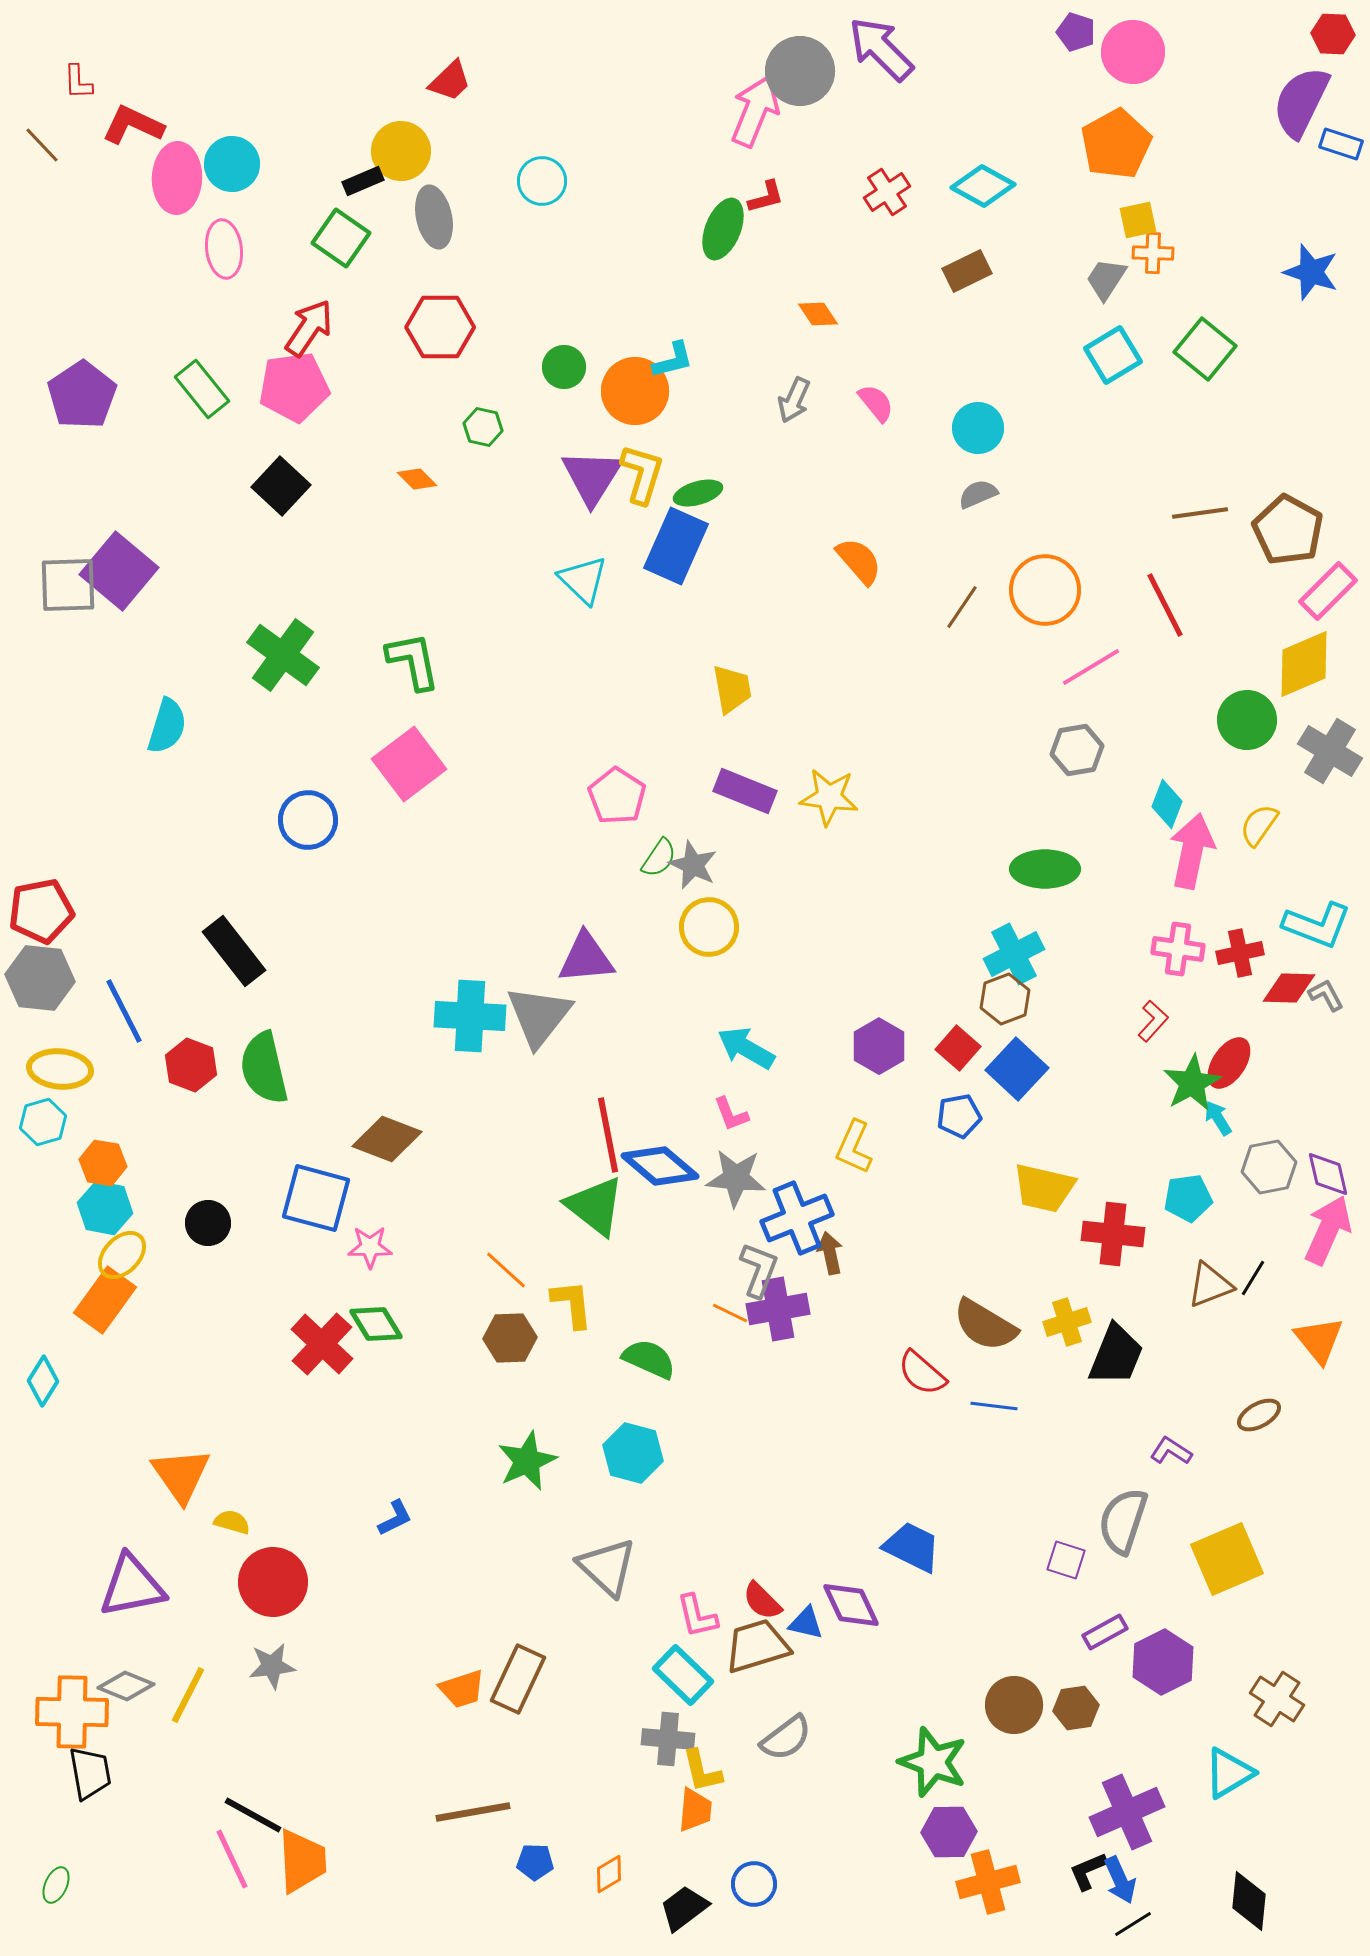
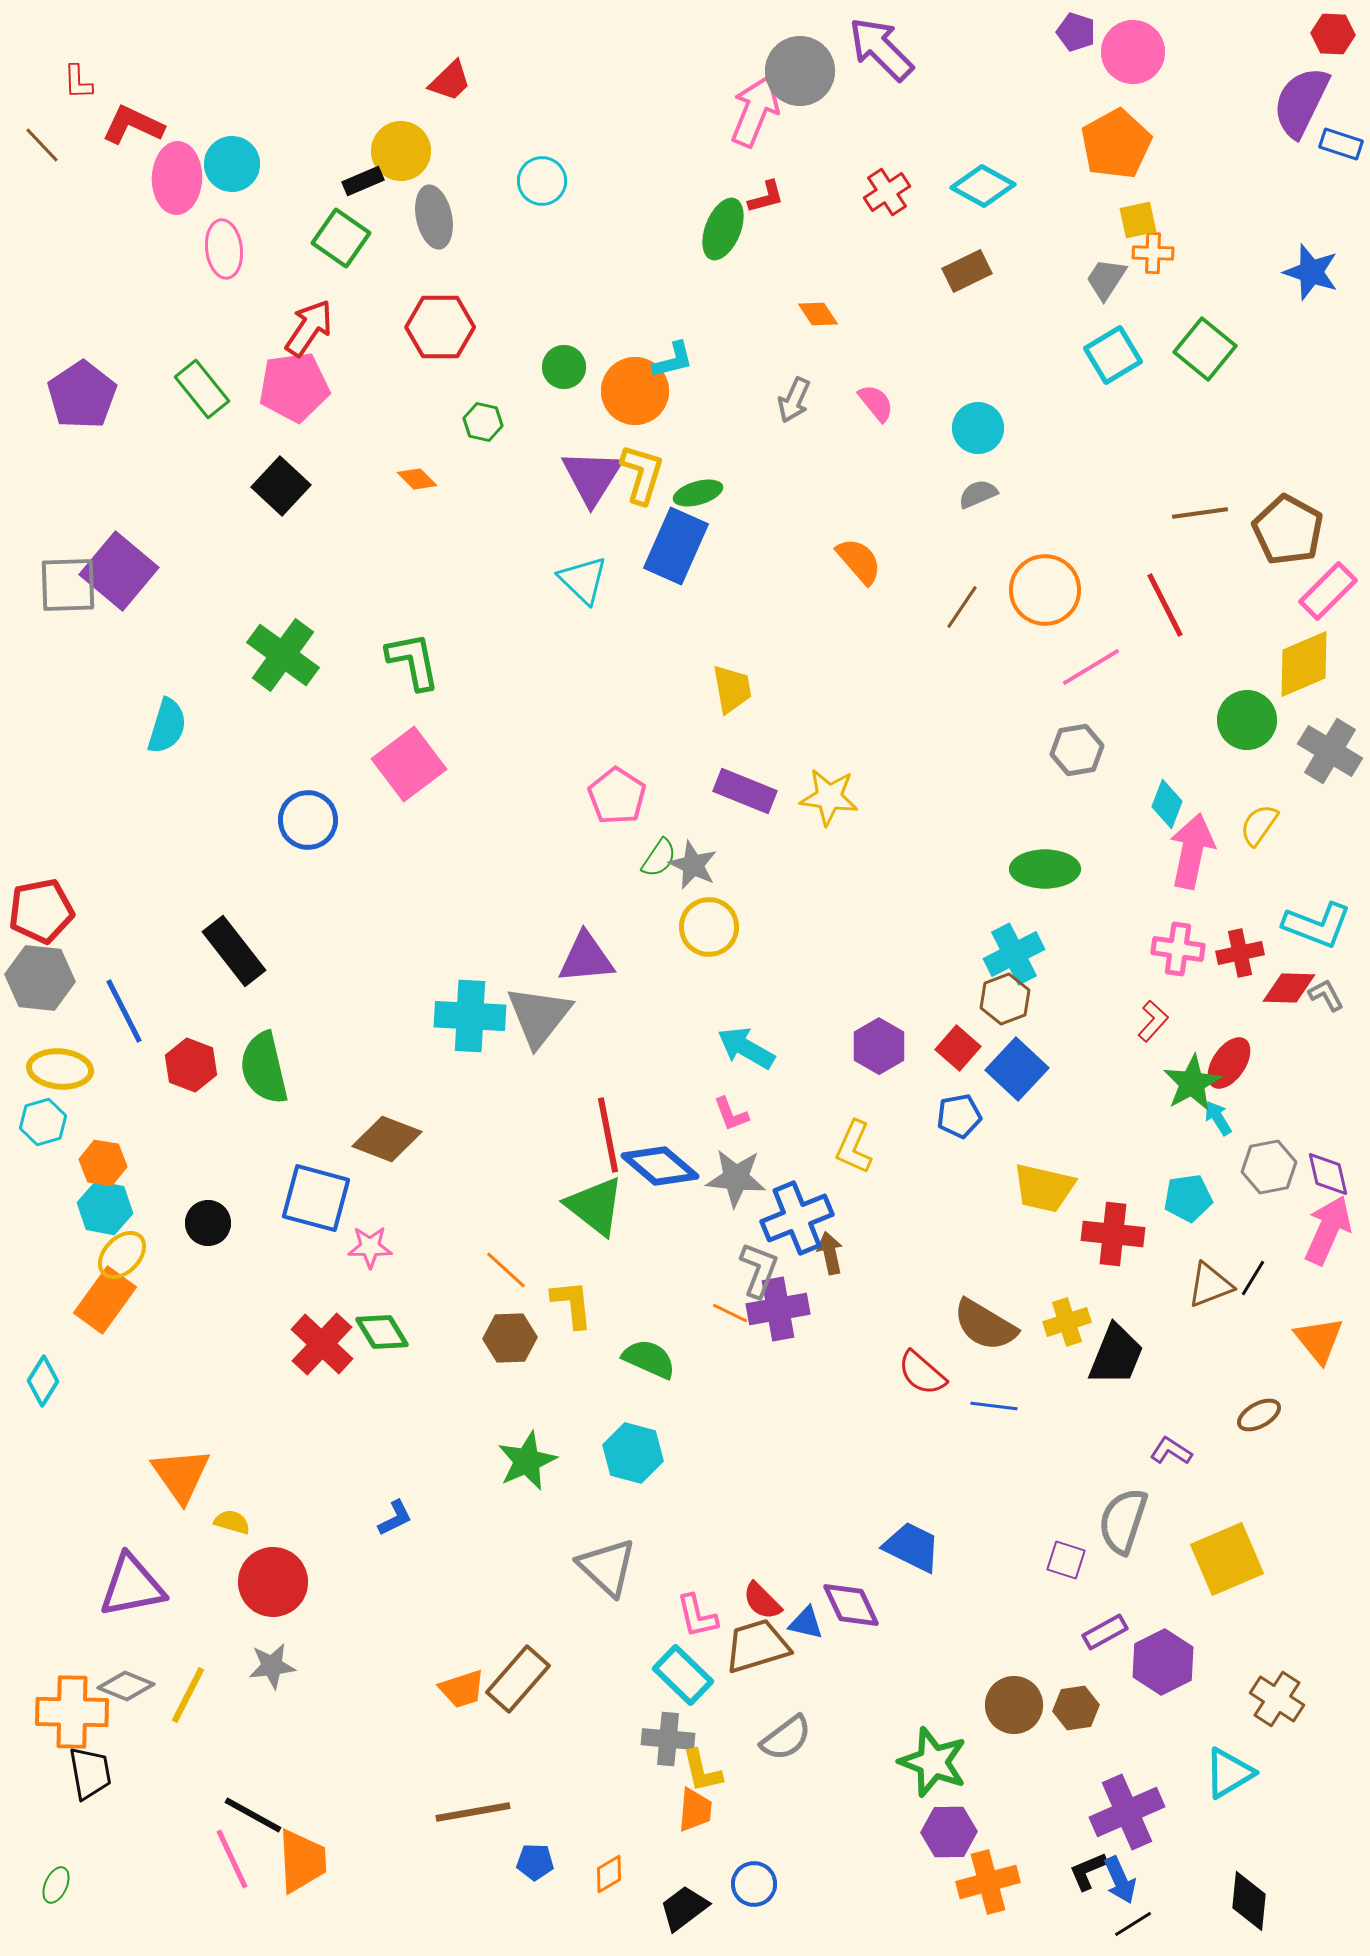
green hexagon at (483, 427): moved 5 px up
green diamond at (376, 1324): moved 6 px right, 8 px down
brown rectangle at (518, 1679): rotated 16 degrees clockwise
